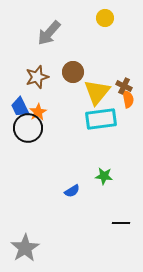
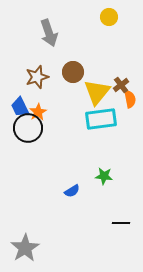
yellow circle: moved 4 px right, 1 px up
gray arrow: rotated 60 degrees counterclockwise
brown cross: moved 3 px left, 1 px up; rotated 28 degrees clockwise
orange semicircle: moved 2 px right
